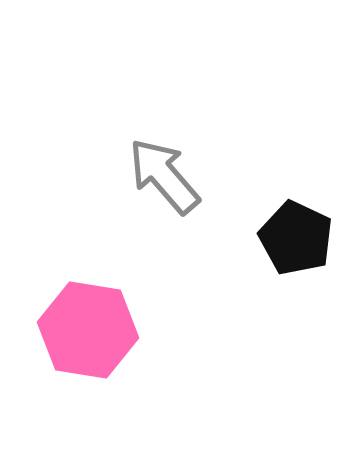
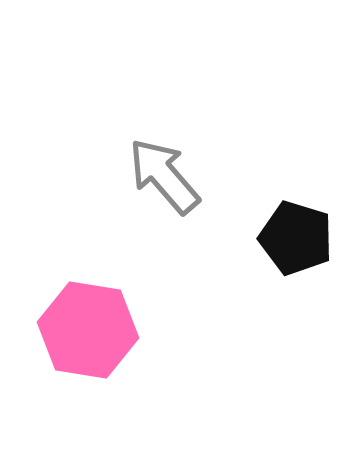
black pentagon: rotated 8 degrees counterclockwise
